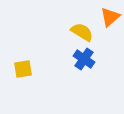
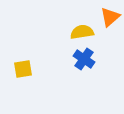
yellow semicircle: rotated 40 degrees counterclockwise
